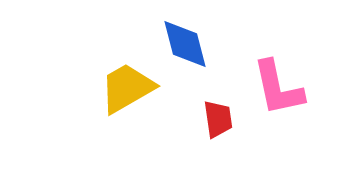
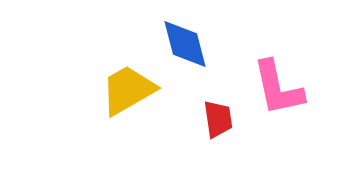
yellow trapezoid: moved 1 px right, 2 px down
